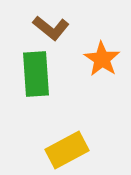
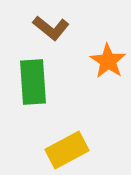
orange star: moved 6 px right, 2 px down
green rectangle: moved 3 px left, 8 px down
